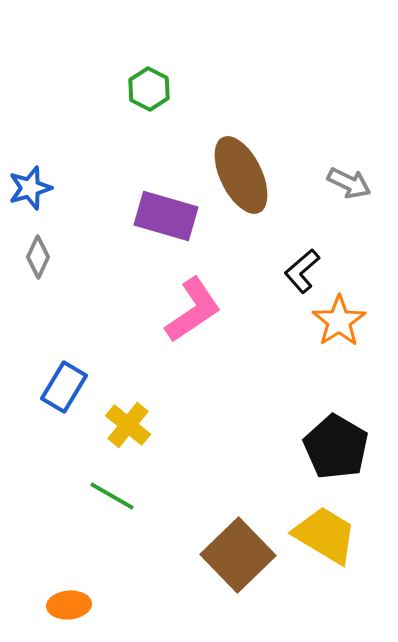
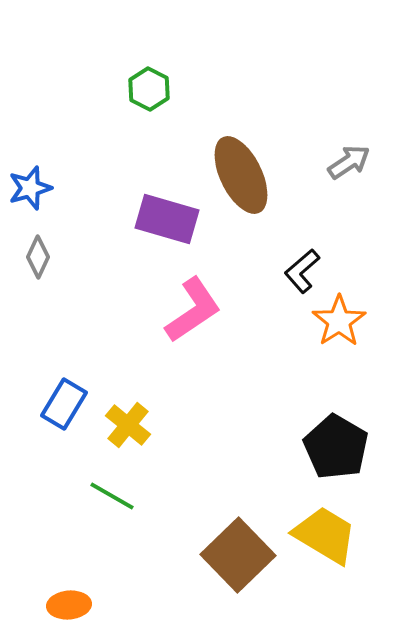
gray arrow: moved 21 px up; rotated 60 degrees counterclockwise
purple rectangle: moved 1 px right, 3 px down
blue rectangle: moved 17 px down
